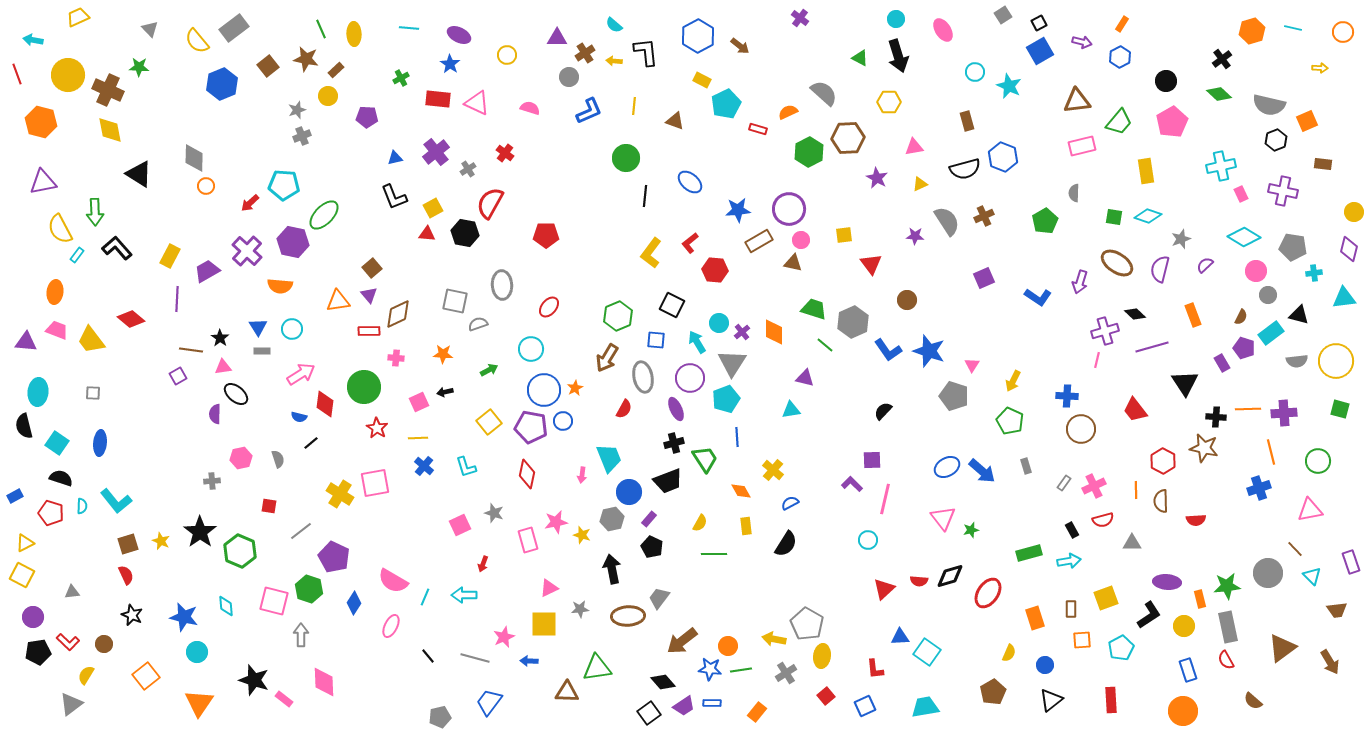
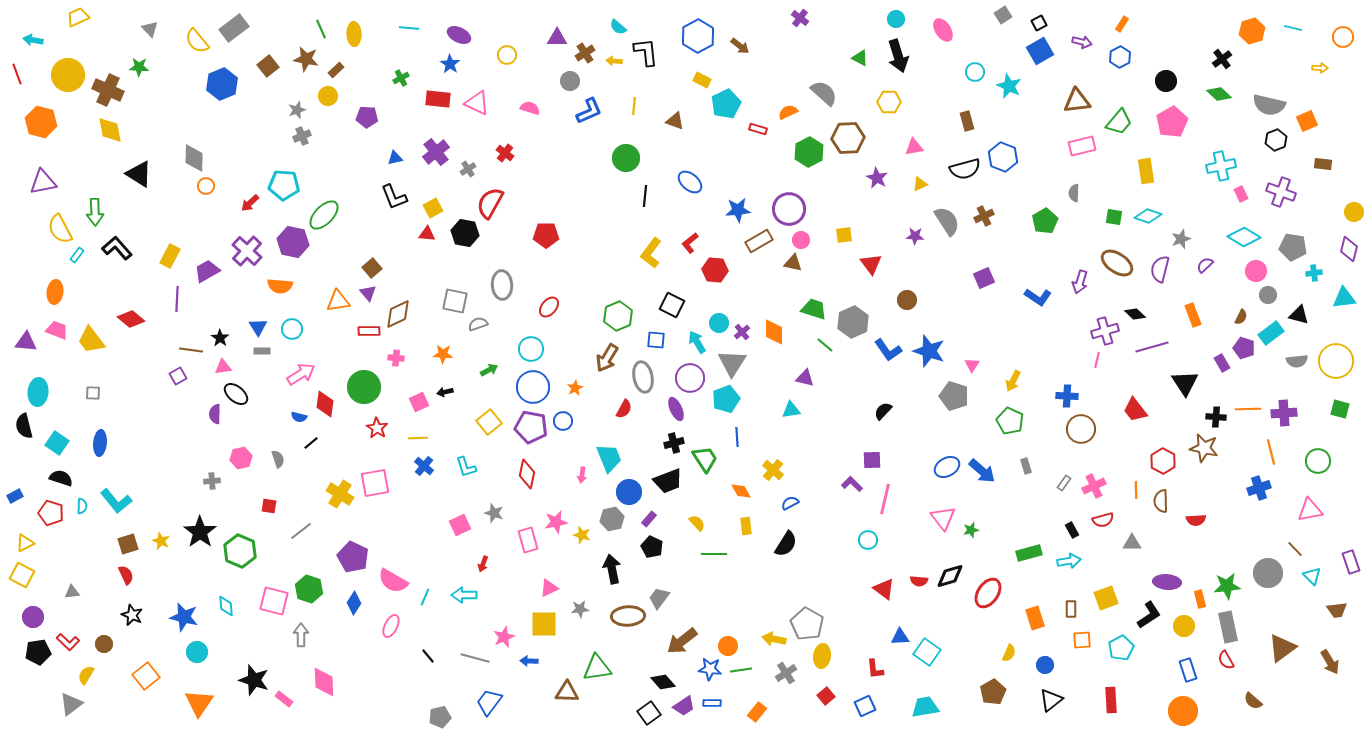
cyan semicircle at (614, 25): moved 4 px right, 2 px down
orange circle at (1343, 32): moved 5 px down
gray circle at (569, 77): moved 1 px right, 4 px down
purple cross at (1283, 191): moved 2 px left, 1 px down; rotated 8 degrees clockwise
purple triangle at (369, 295): moved 1 px left, 2 px up
blue circle at (544, 390): moved 11 px left, 3 px up
yellow semicircle at (700, 523): moved 3 px left; rotated 72 degrees counterclockwise
purple pentagon at (334, 557): moved 19 px right
red triangle at (884, 589): rotated 40 degrees counterclockwise
